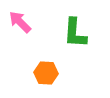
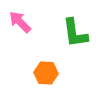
green L-shape: rotated 12 degrees counterclockwise
